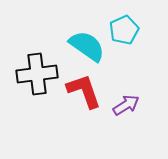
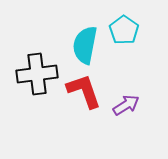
cyan pentagon: rotated 12 degrees counterclockwise
cyan semicircle: moved 2 px left, 1 px up; rotated 114 degrees counterclockwise
